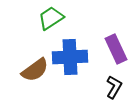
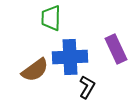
green trapezoid: rotated 56 degrees counterclockwise
black L-shape: moved 27 px left
